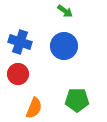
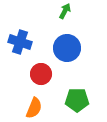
green arrow: rotated 98 degrees counterclockwise
blue circle: moved 3 px right, 2 px down
red circle: moved 23 px right
